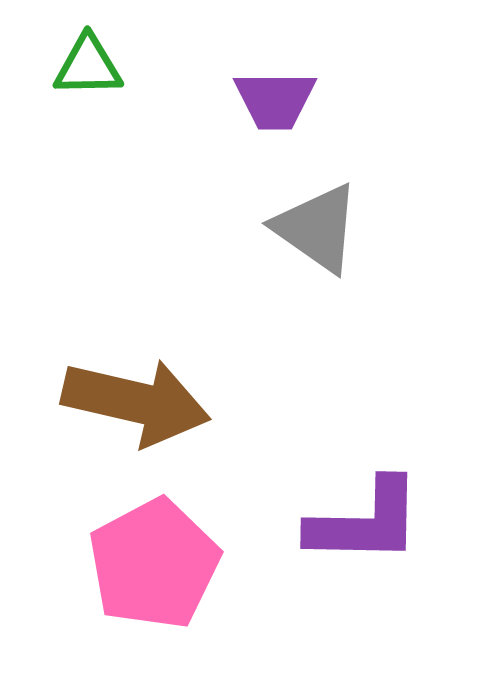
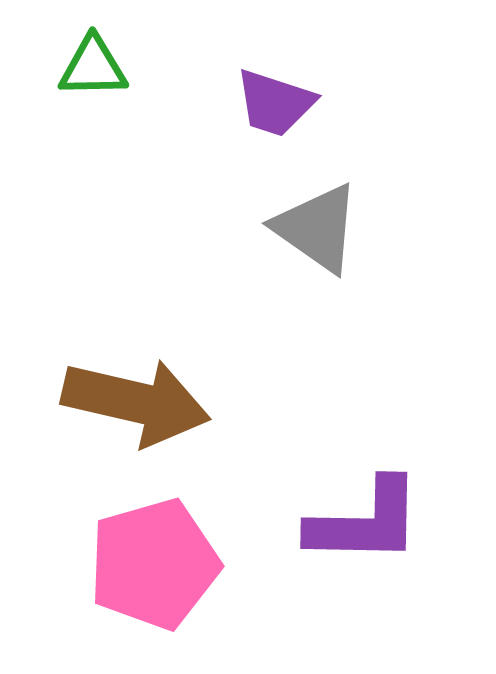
green triangle: moved 5 px right, 1 px down
purple trapezoid: moved 3 px down; rotated 18 degrees clockwise
pink pentagon: rotated 12 degrees clockwise
